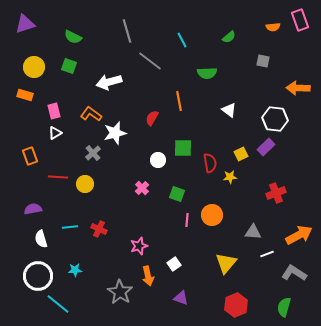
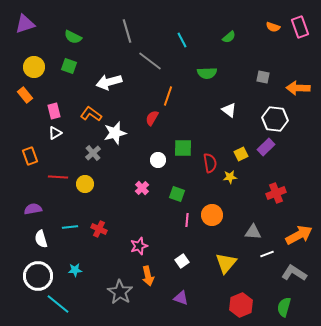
pink rectangle at (300, 20): moved 7 px down
orange semicircle at (273, 27): rotated 24 degrees clockwise
gray square at (263, 61): moved 16 px down
orange rectangle at (25, 95): rotated 35 degrees clockwise
orange line at (179, 101): moved 11 px left, 5 px up; rotated 30 degrees clockwise
white square at (174, 264): moved 8 px right, 3 px up
red hexagon at (236, 305): moved 5 px right
